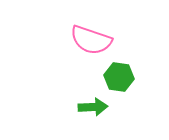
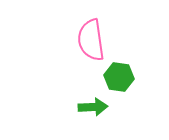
pink semicircle: rotated 63 degrees clockwise
